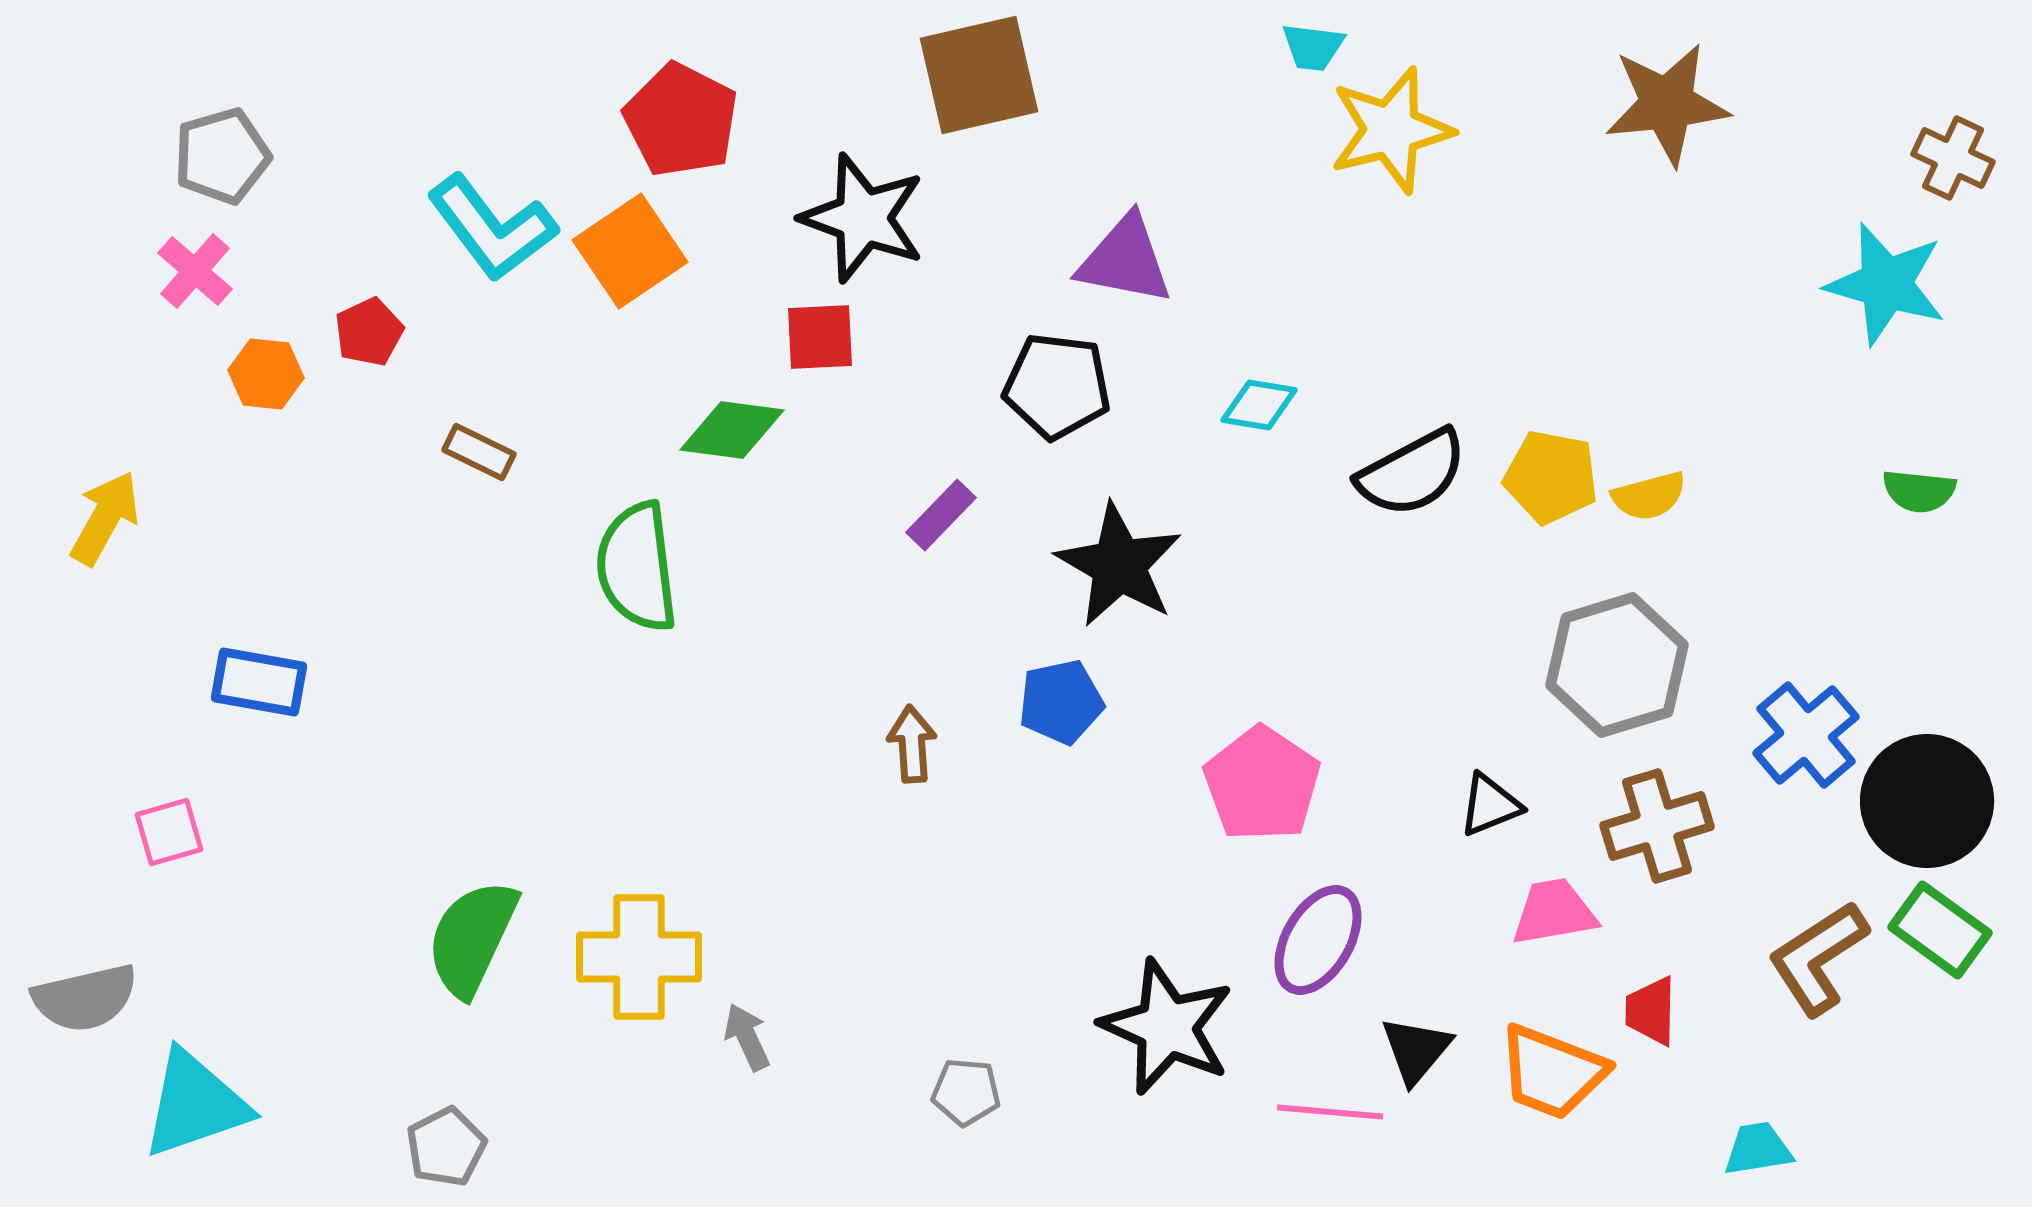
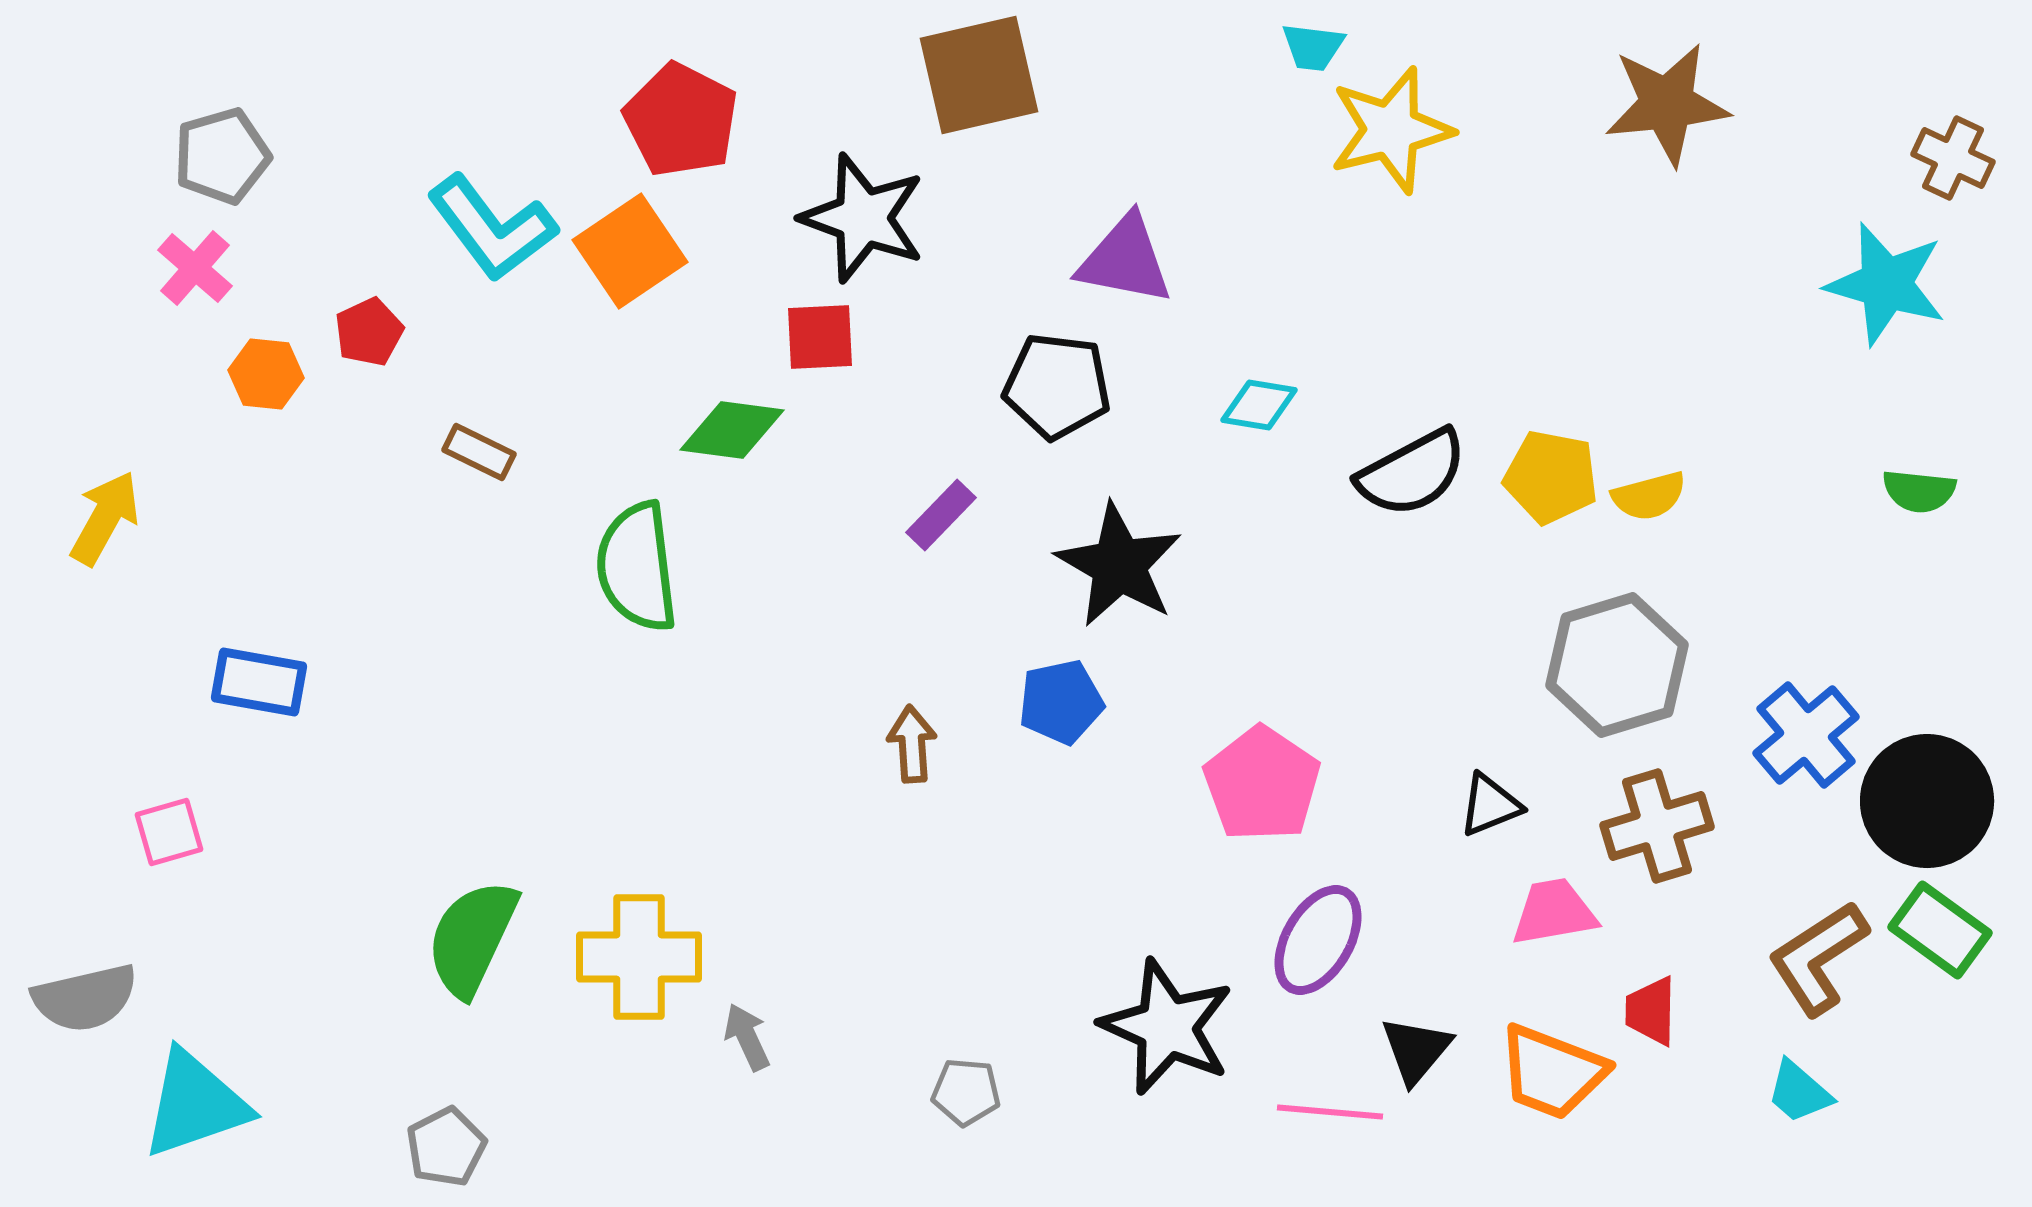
pink cross at (195, 271): moved 3 px up
cyan trapezoid at (1758, 1149): moved 41 px right, 57 px up; rotated 130 degrees counterclockwise
